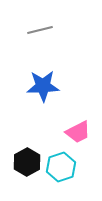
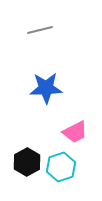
blue star: moved 3 px right, 2 px down
pink trapezoid: moved 3 px left
